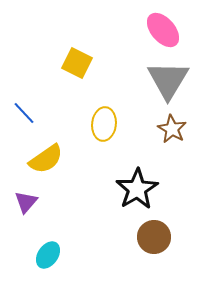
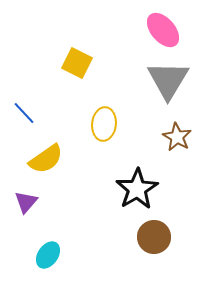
brown star: moved 5 px right, 8 px down
